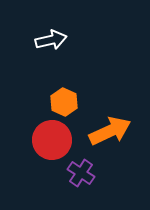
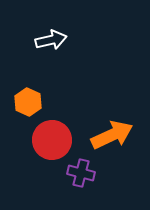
orange hexagon: moved 36 px left
orange arrow: moved 2 px right, 4 px down
purple cross: rotated 20 degrees counterclockwise
